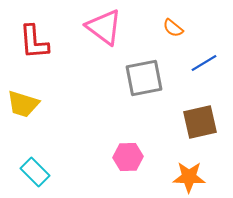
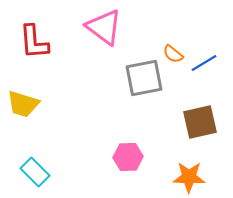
orange semicircle: moved 26 px down
